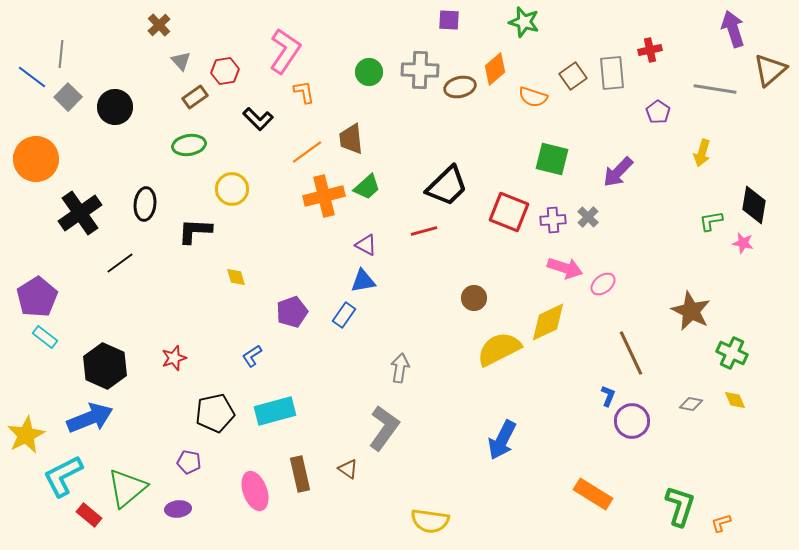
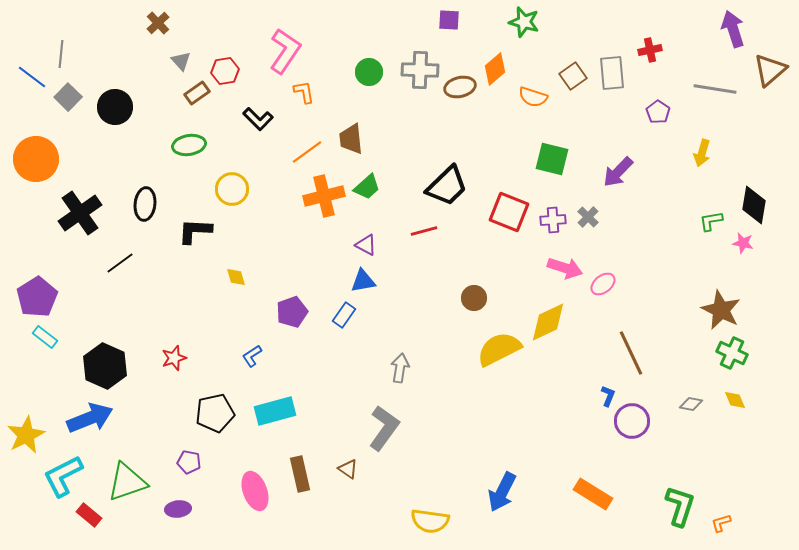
brown cross at (159, 25): moved 1 px left, 2 px up
brown rectangle at (195, 97): moved 2 px right, 4 px up
brown star at (691, 311): moved 30 px right, 1 px up
blue arrow at (502, 440): moved 52 px down
green triangle at (127, 488): moved 6 px up; rotated 21 degrees clockwise
